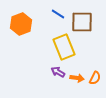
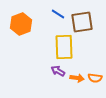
brown square: rotated 10 degrees counterclockwise
yellow rectangle: rotated 20 degrees clockwise
purple arrow: moved 1 px up
orange semicircle: rotated 72 degrees clockwise
